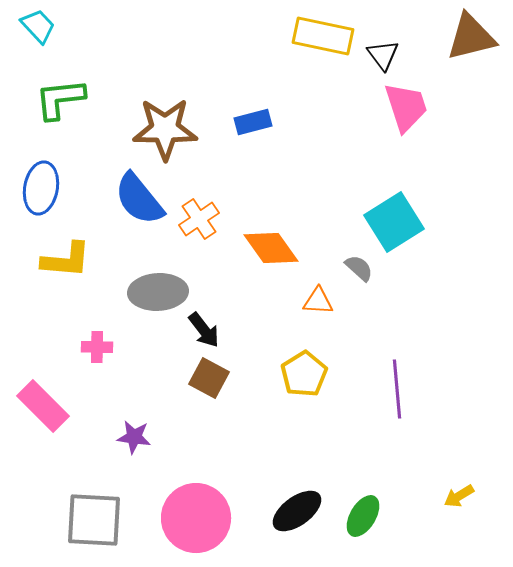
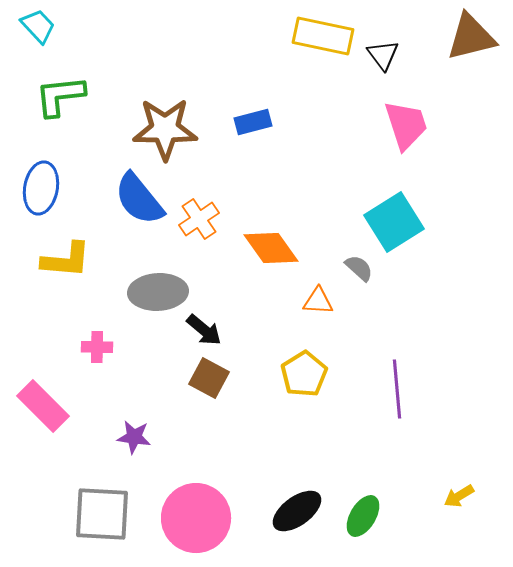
green L-shape: moved 3 px up
pink trapezoid: moved 18 px down
black arrow: rotated 12 degrees counterclockwise
gray square: moved 8 px right, 6 px up
